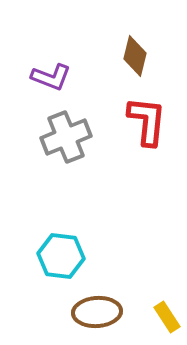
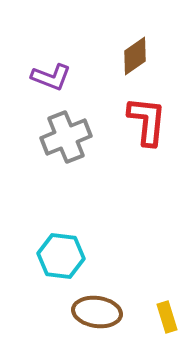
brown diamond: rotated 42 degrees clockwise
brown ellipse: rotated 12 degrees clockwise
yellow rectangle: rotated 16 degrees clockwise
